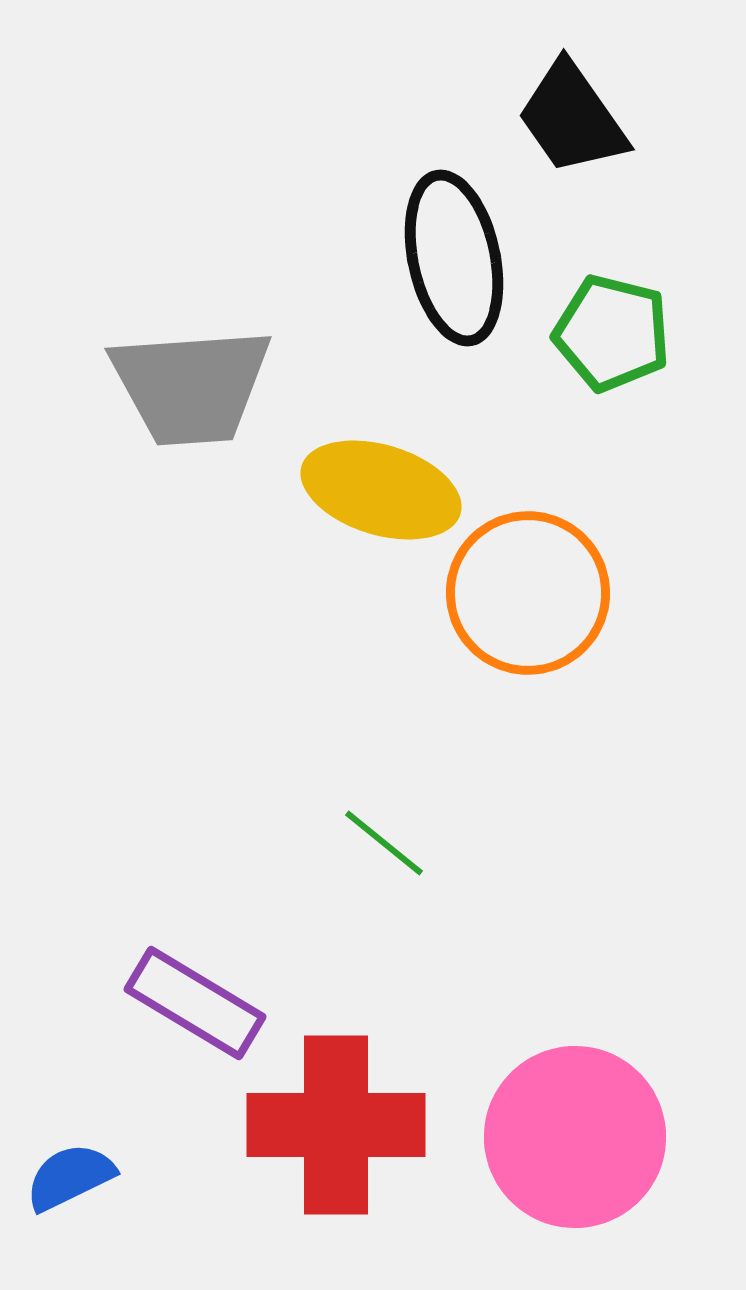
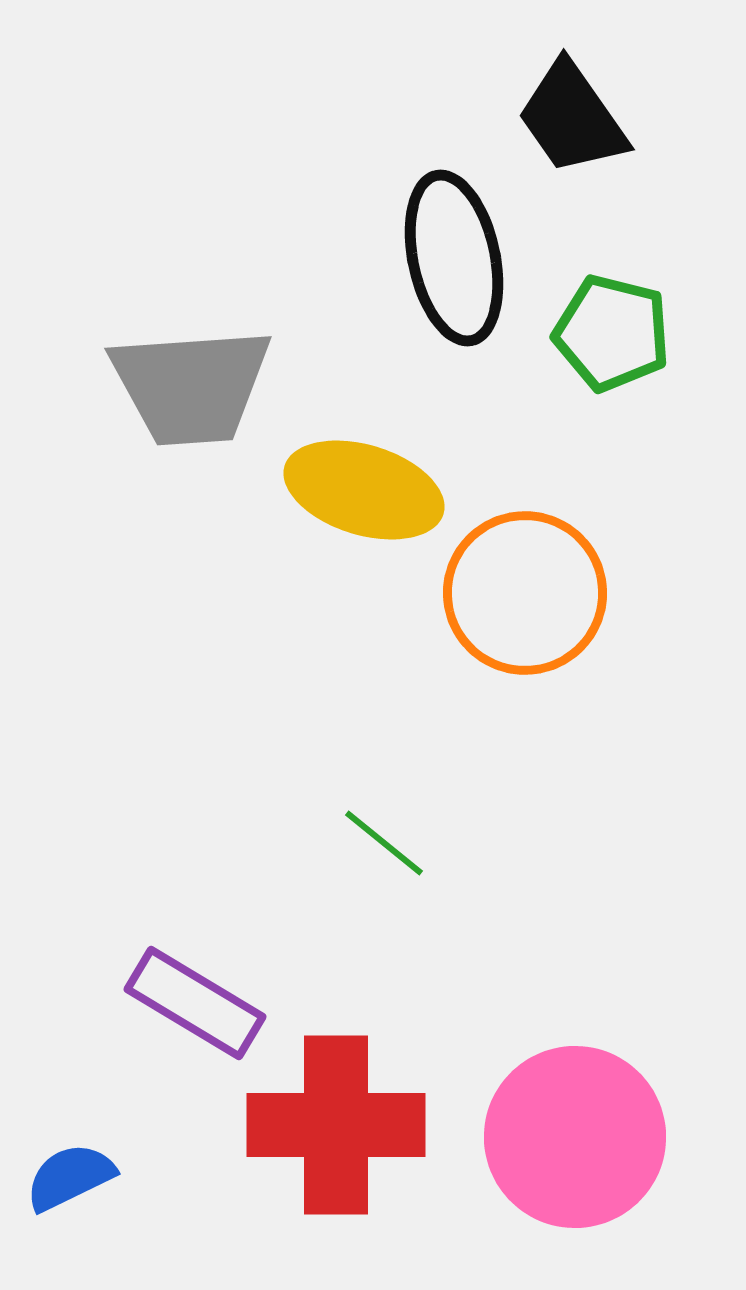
yellow ellipse: moved 17 px left
orange circle: moved 3 px left
